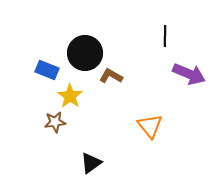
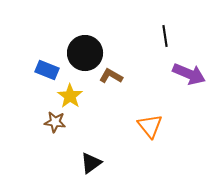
black line: rotated 10 degrees counterclockwise
brown star: rotated 15 degrees clockwise
